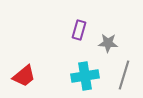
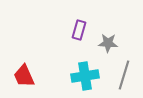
red trapezoid: rotated 105 degrees clockwise
